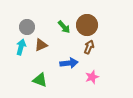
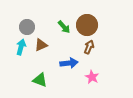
pink star: rotated 24 degrees counterclockwise
